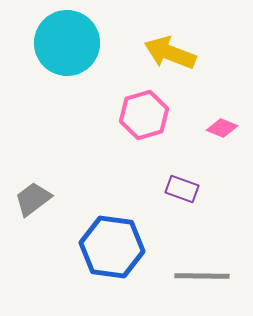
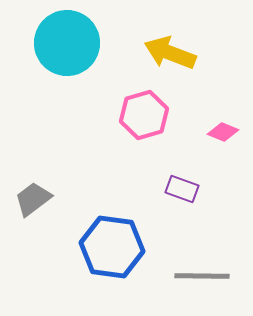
pink diamond: moved 1 px right, 4 px down
